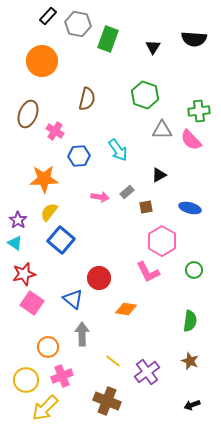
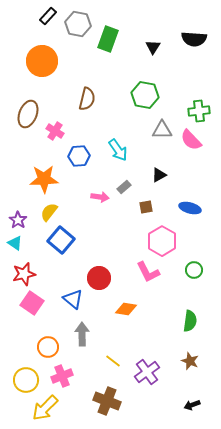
green hexagon at (145, 95): rotated 8 degrees counterclockwise
gray rectangle at (127, 192): moved 3 px left, 5 px up
